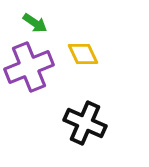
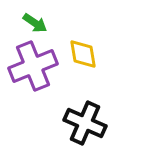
yellow diamond: rotated 16 degrees clockwise
purple cross: moved 4 px right, 1 px up
